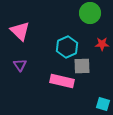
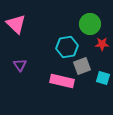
green circle: moved 11 px down
pink triangle: moved 4 px left, 7 px up
cyan hexagon: rotated 15 degrees clockwise
gray square: rotated 18 degrees counterclockwise
cyan square: moved 26 px up
